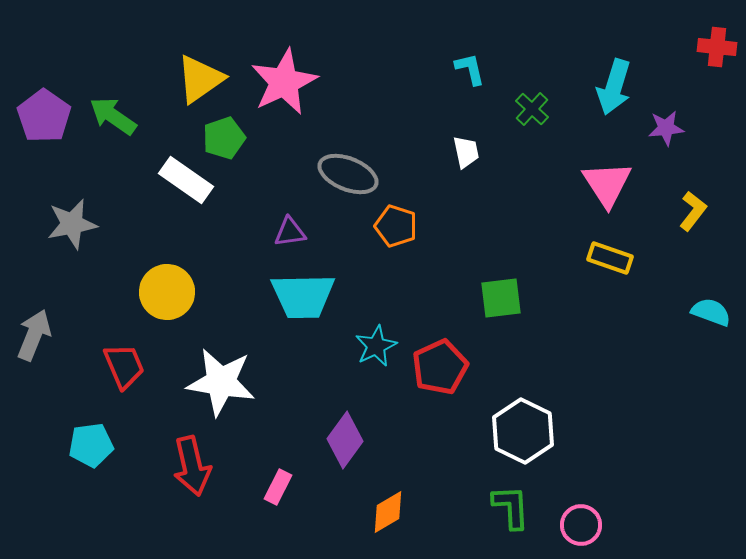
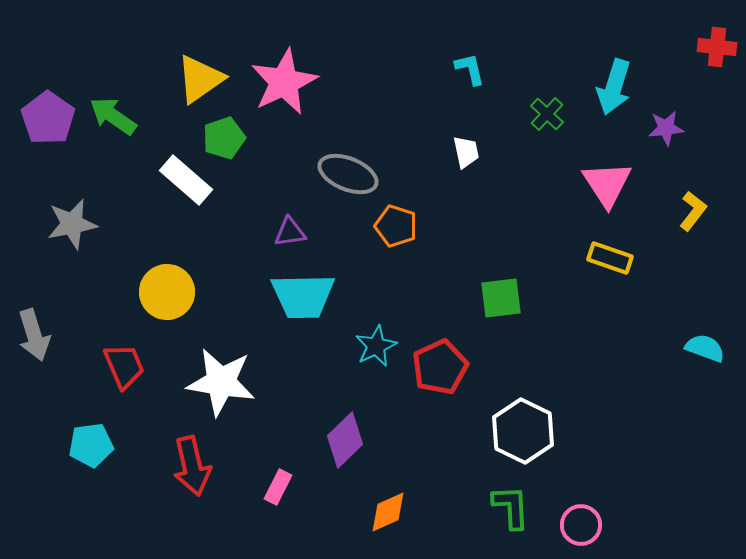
green cross: moved 15 px right, 5 px down
purple pentagon: moved 4 px right, 2 px down
white rectangle: rotated 6 degrees clockwise
cyan semicircle: moved 6 px left, 36 px down
gray arrow: rotated 141 degrees clockwise
purple diamond: rotated 10 degrees clockwise
orange diamond: rotated 6 degrees clockwise
